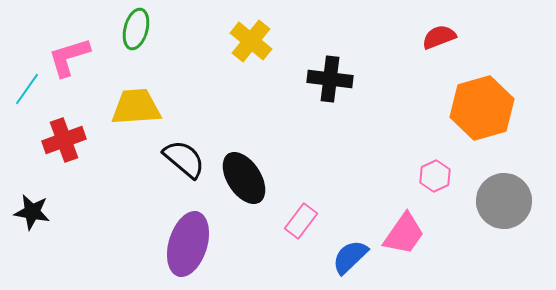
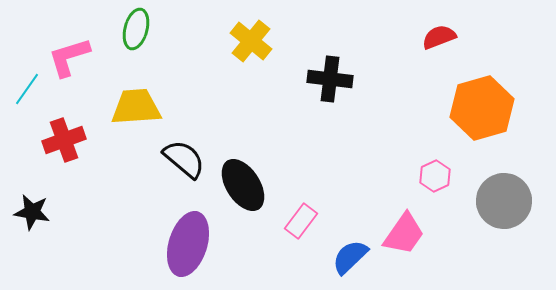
black ellipse: moved 1 px left, 7 px down
